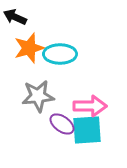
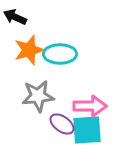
orange star: moved 2 px down
